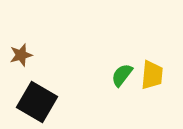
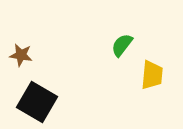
brown star: rotated 25 degrees clockwise
green semicircle: moved 30 px up
